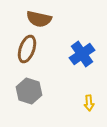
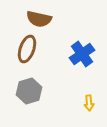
gray hexagon: rotated 25 degrees clockwise
